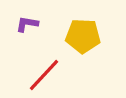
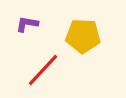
red line: moved 1 px left, 5 px up
